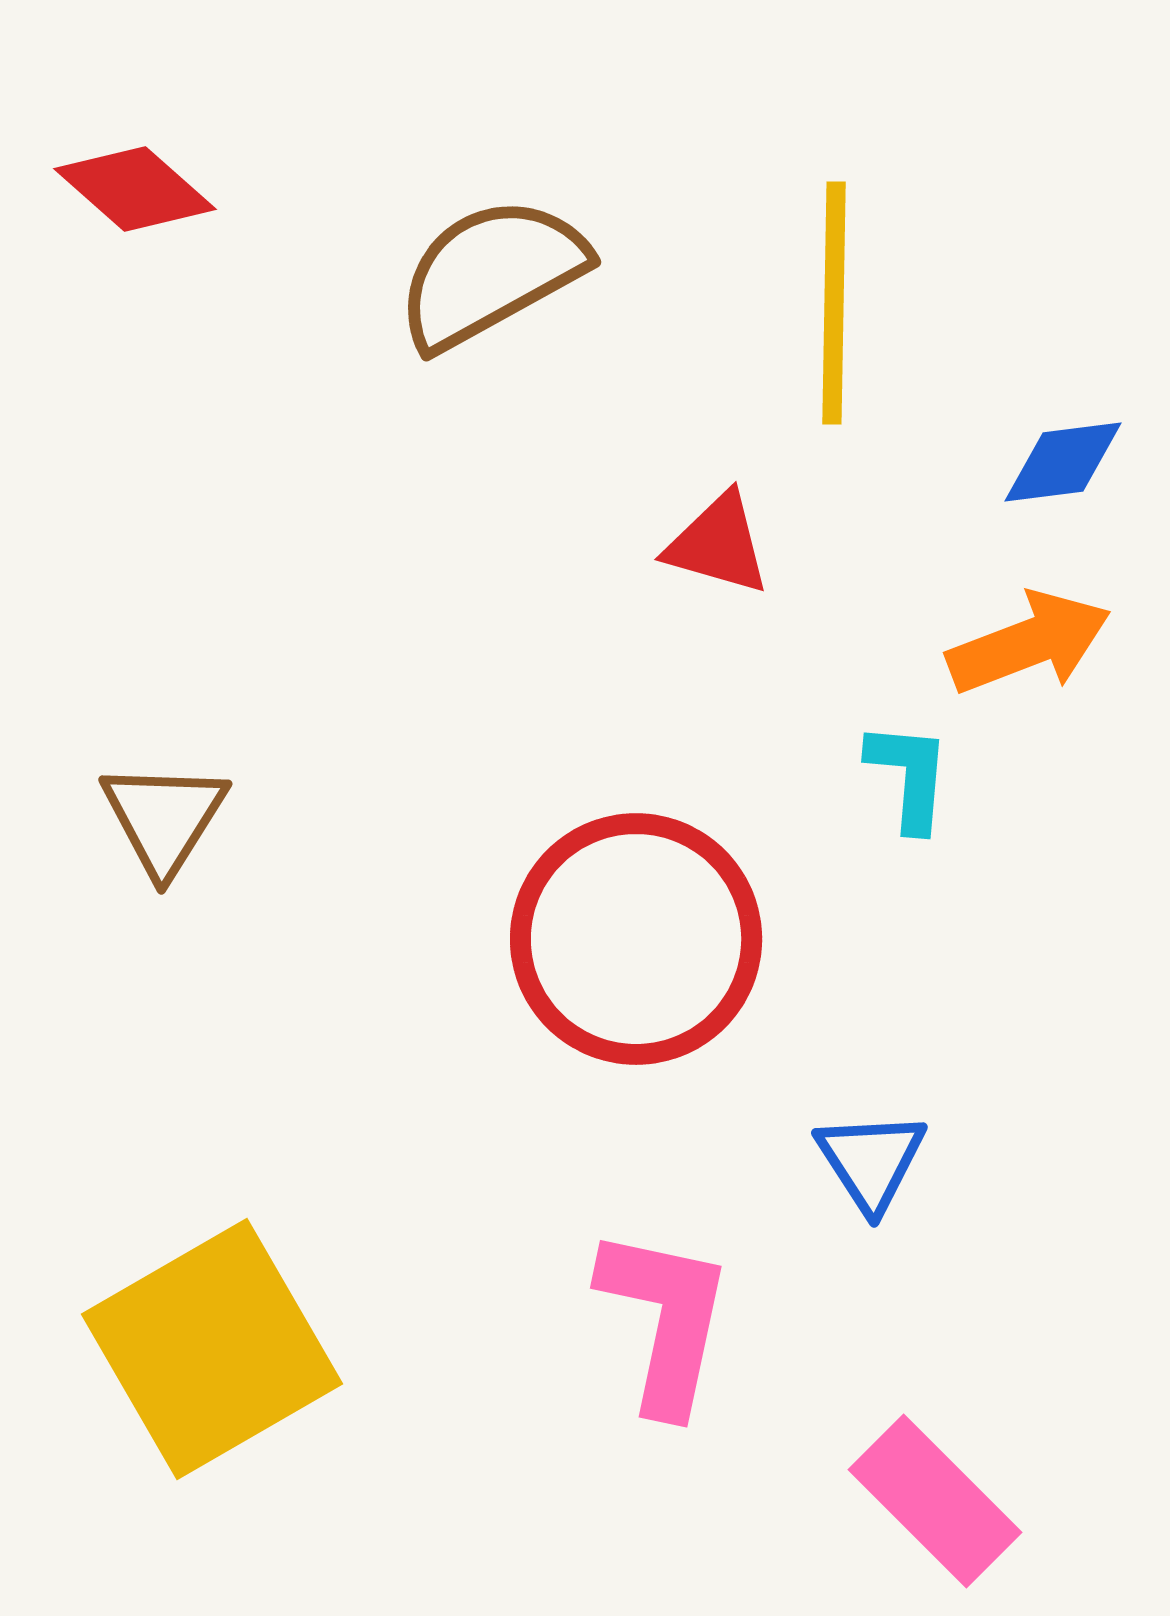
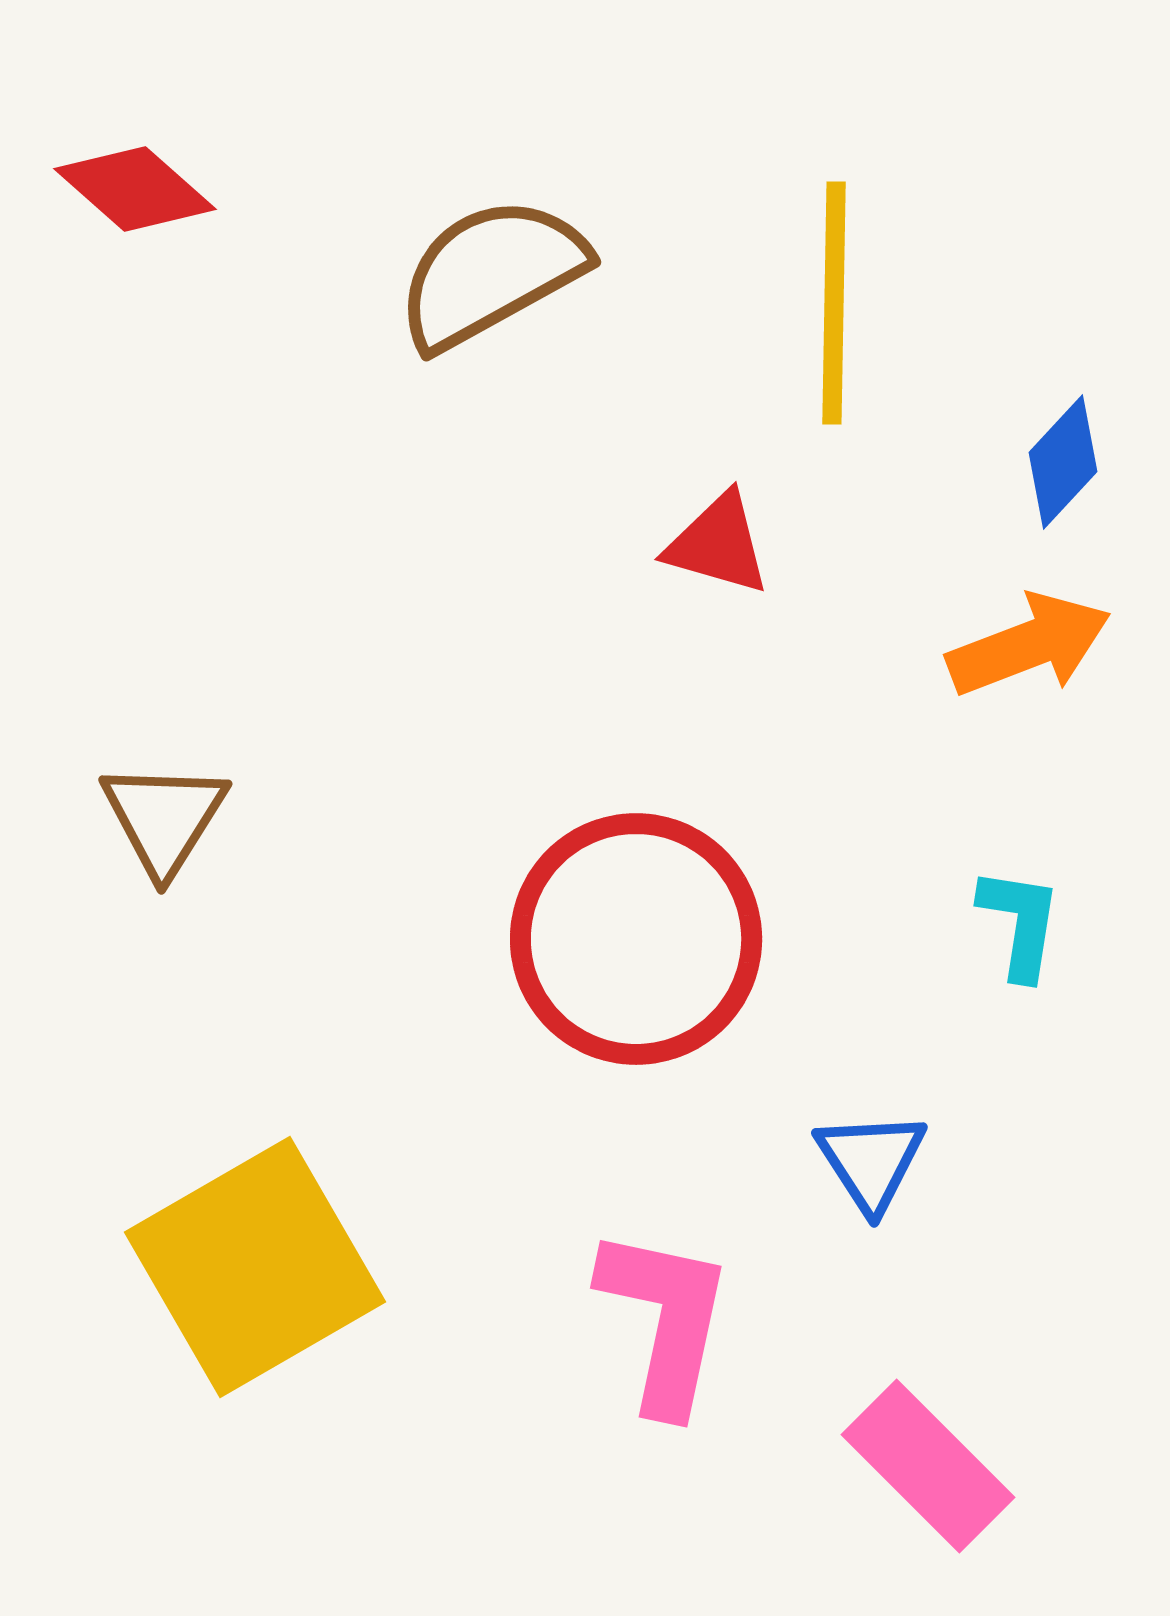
blue diamond: rotated 40 degrees counterclockwise
orange arrow: moved 2 px down
cyan L-shape: moved 111 px right, 147 px down; rotated 4 degrees clockwise
yellow square: moved 43 px right, 82 px up
pink rectangle: moved 7 px left, 35 px up
